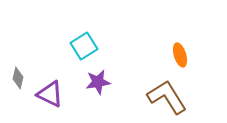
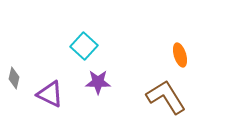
cyan square: rotated 16 degrees counterclockwise
gray diamond: moved 4 px left
purple star: rotated 10 degrees clockwise
brown L-shape: moved 1 px left
